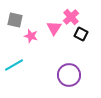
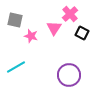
pink cross: moved 1 px left, 3 px up
black square: moved 1 px right, 1 px up
cyan line: moved 2 px right, 2 px down
